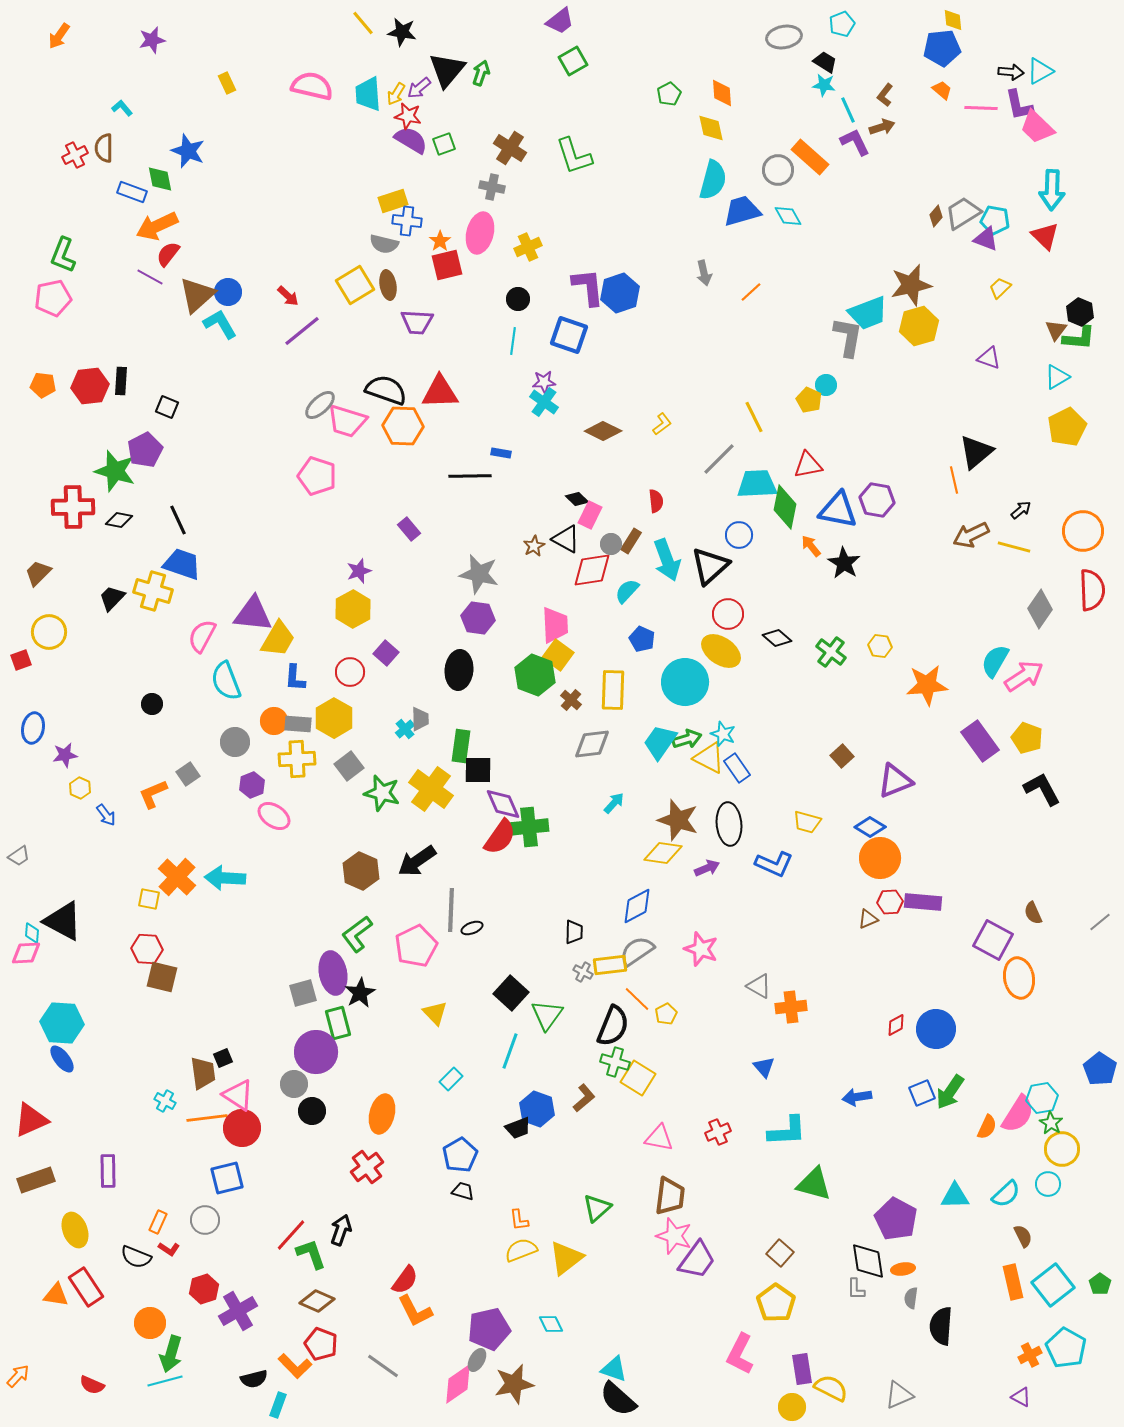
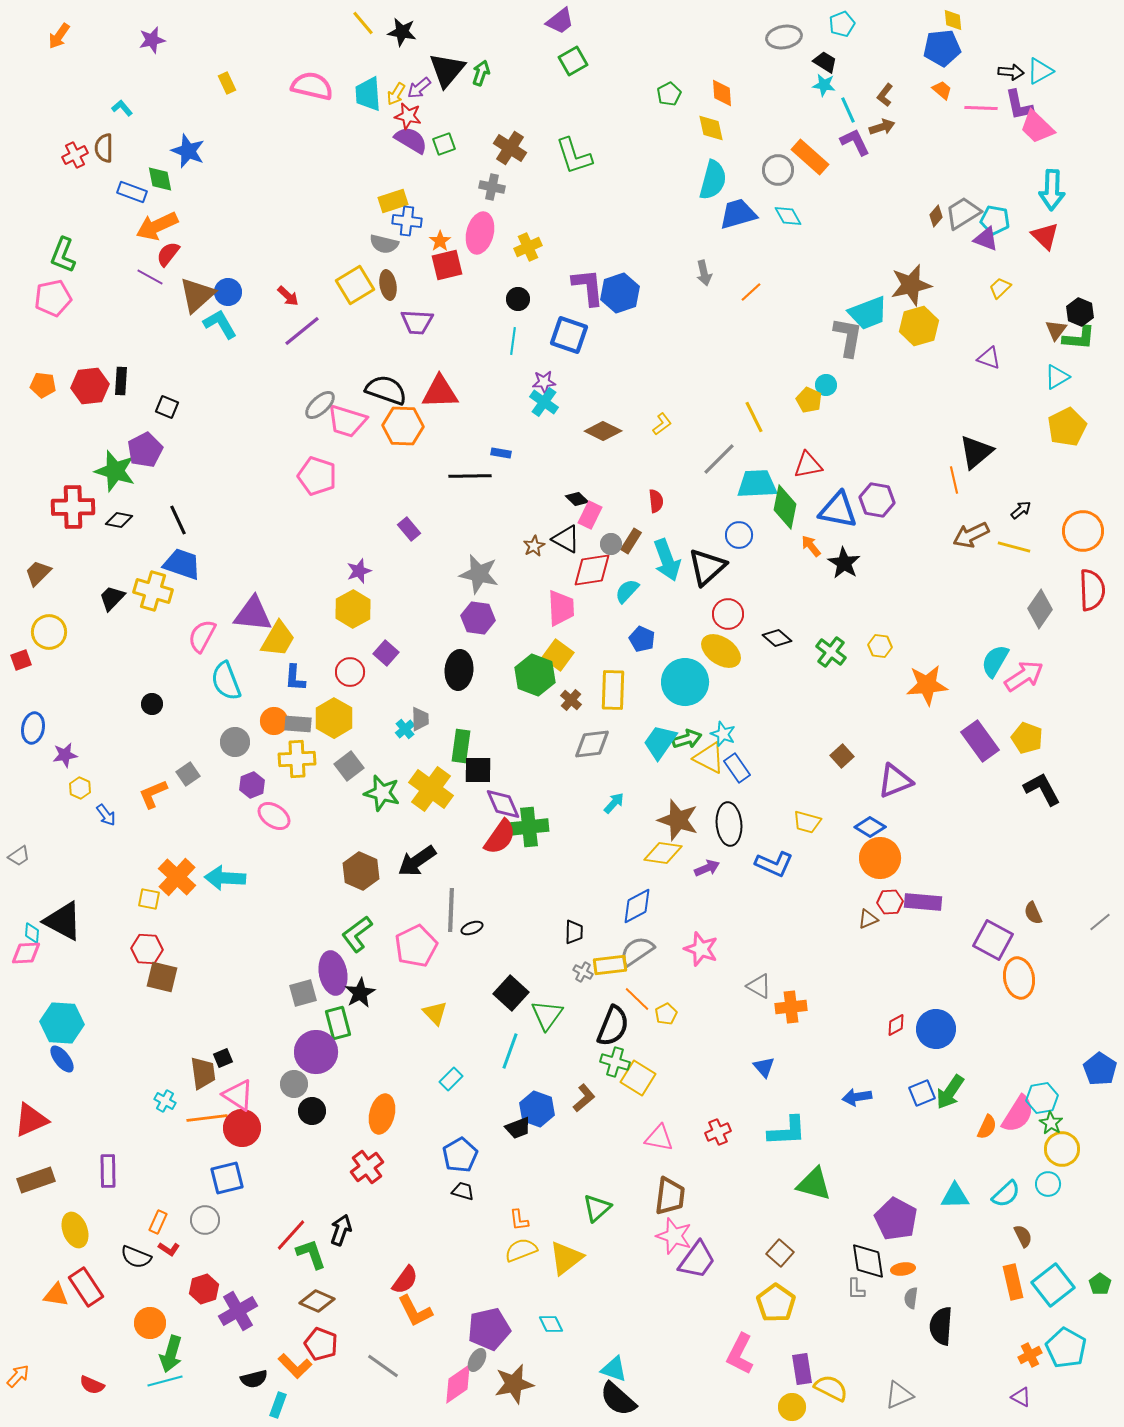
blue trapezoid at (742, 211): moved 4 px left, 3 px down
black triangle at (710, 566): moved 3 px left, 1 px down
pink trapezoid at (555, 625): moved 6 px right, 17 px up
